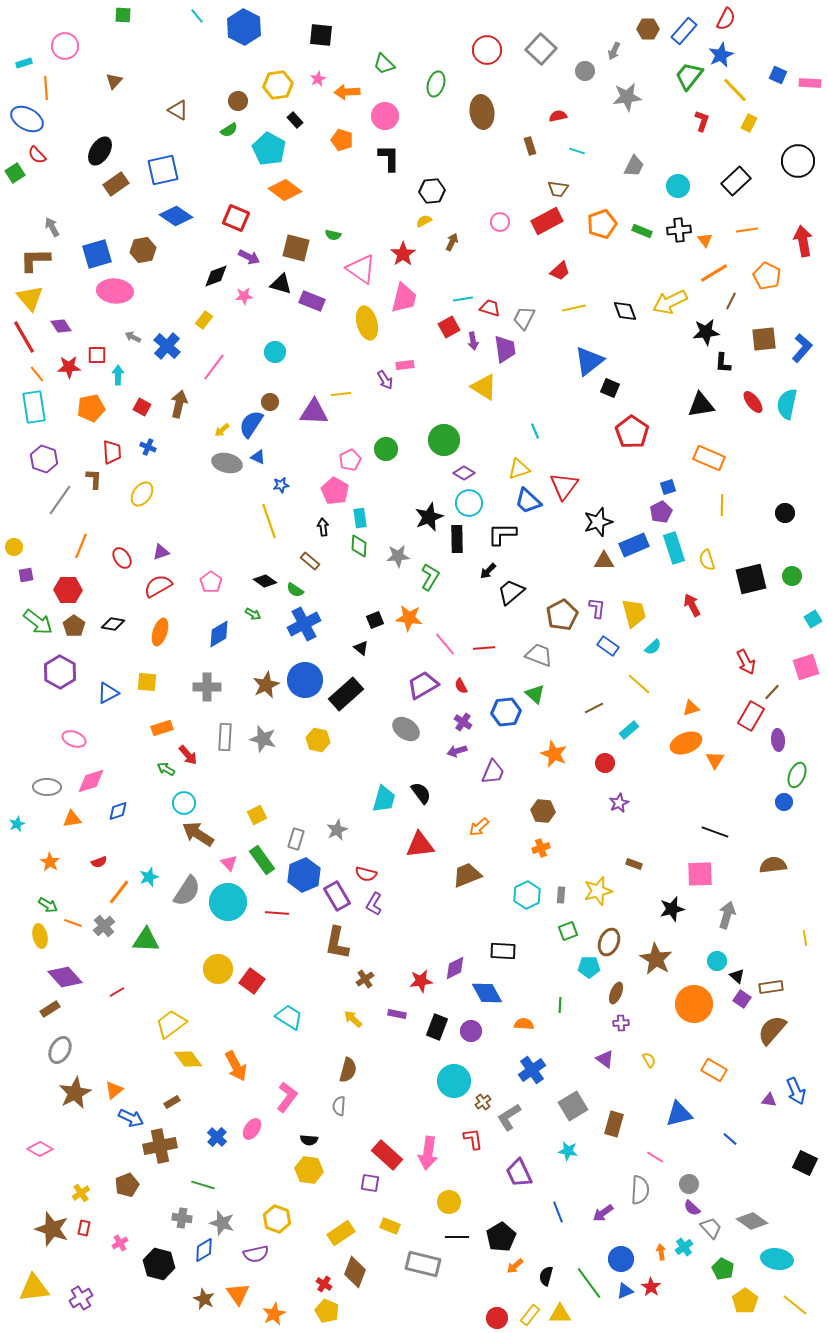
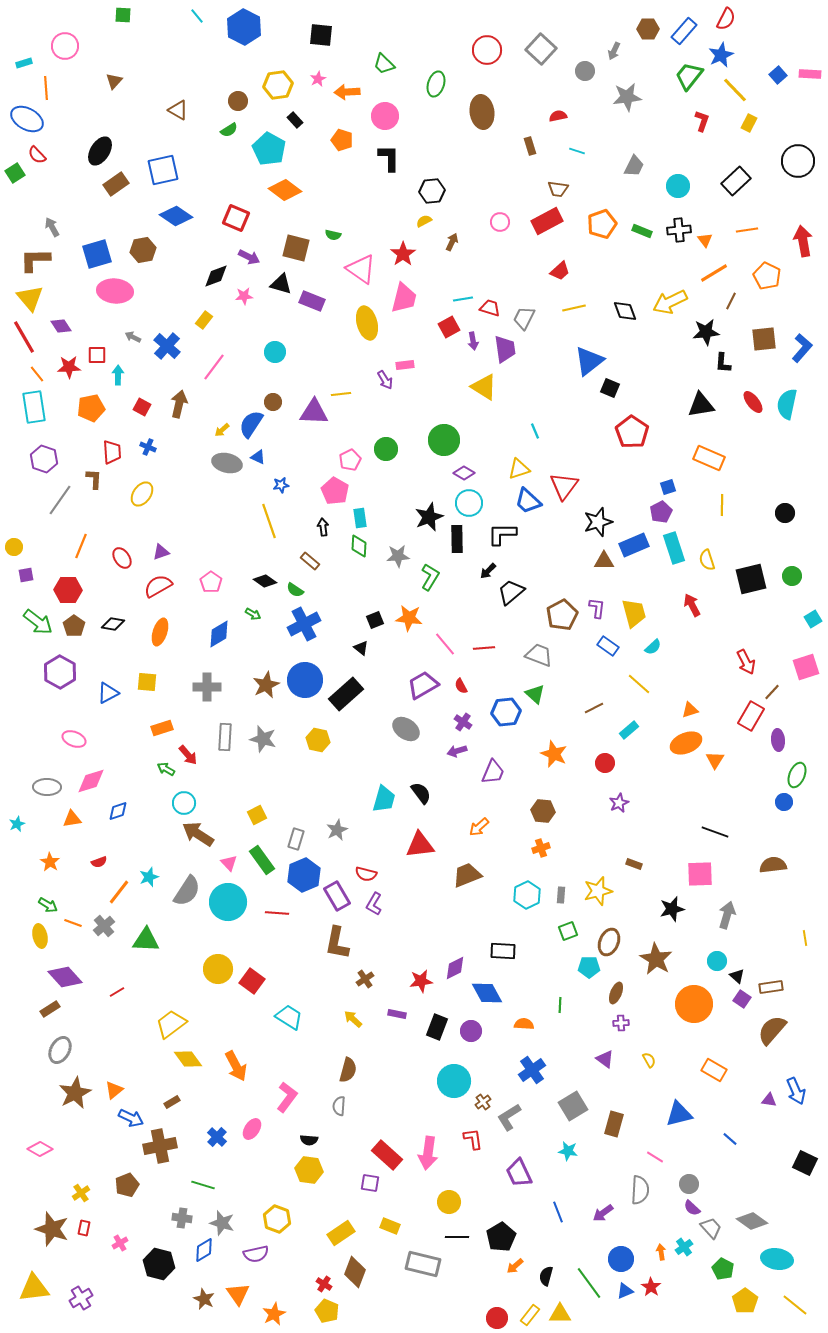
blue square at (778, 75): rotated 24 degrees clockwise
pink rectangle at (810, 83): moved 9 px up
brown circle at (270, 402): moved 3 px right
orange triangle at (691, 708): moved 1 px left, 2 px down
